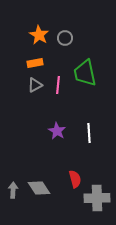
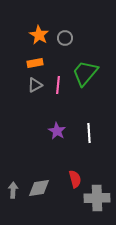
green trapezoid: rotated 52 degrees clockwise
gray diamond: rotated 65 degrees counterclockwise
